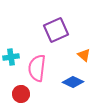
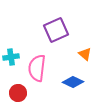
orange triangle: moved 1 px right, 1 px up
red circle: moved 3 px left, 1 px up
